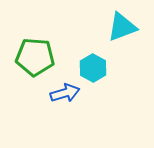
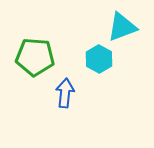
cyan hexagon: moved 6 px right, 9 px up
blue arrow: rotated 68 degrees counterclockwise
